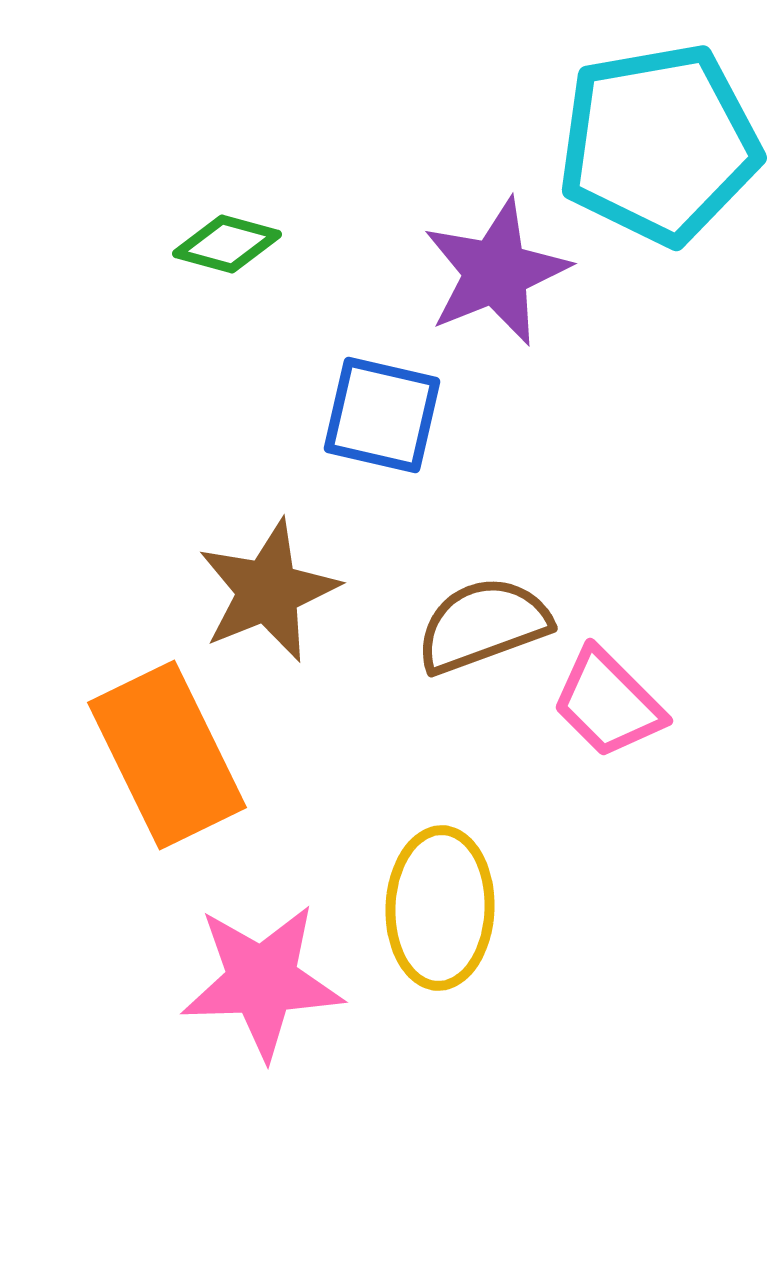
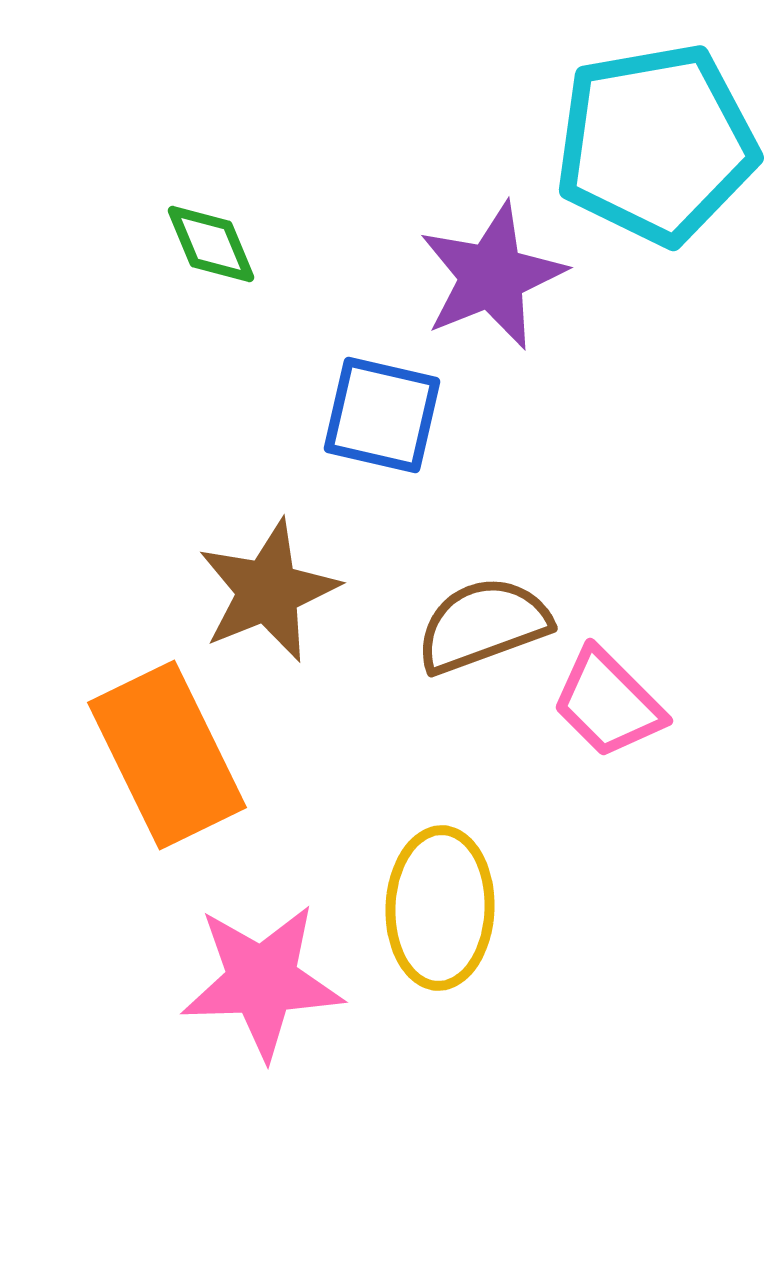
cyan pentagon: moved 3 px left
green diamond: moved 16 px left; rotated 52 degrees clockwise
purple star: moved 4 px left, 4 px down
